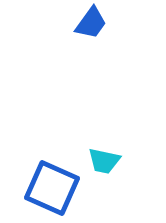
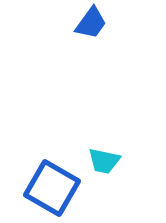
blue square: rotated 6 degrees clockwise
